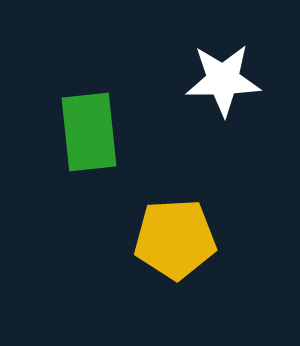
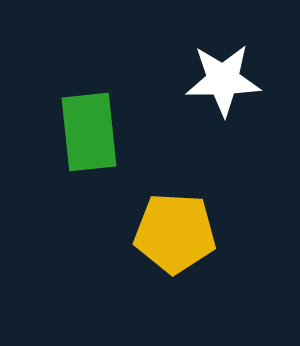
yellow pentagon: moved 6 px up; rotated 6 degrees clockwise
